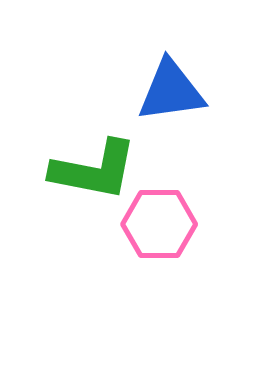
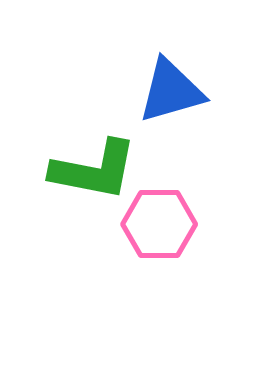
blue triangle: rotated 8 degrees counterclockwise
